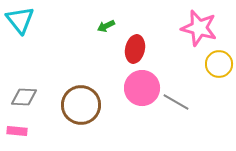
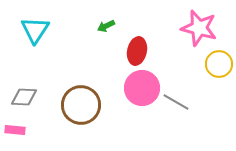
cyan triangle: moved 15 px right, 10 px down; rotated 12 degrees clockwise
red ellipse: moved 2 px right, 2 px down
pink rectangle: moved 2 px left, 1 px up
